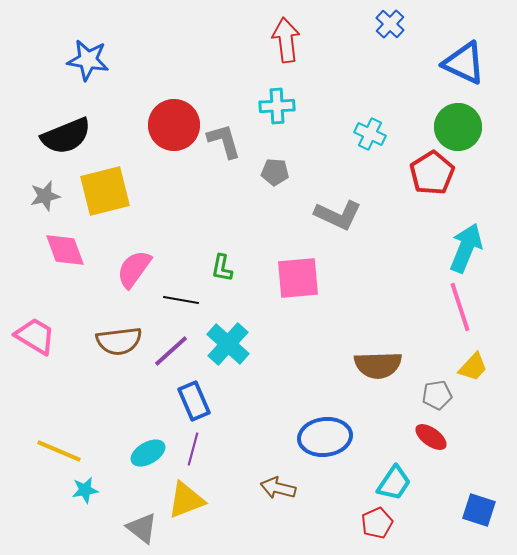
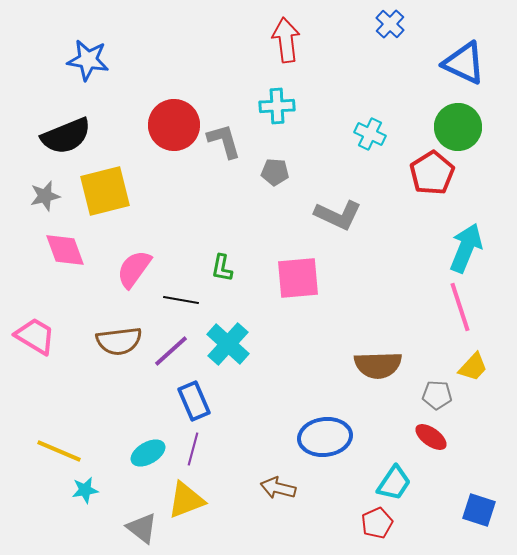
gray pentagon at (437, 395): rotated 12 degrees clockwise
